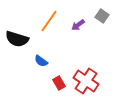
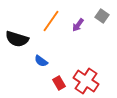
orange line: moved 2 px right
purple arrow: rotated 16 degrees counterclockwise
